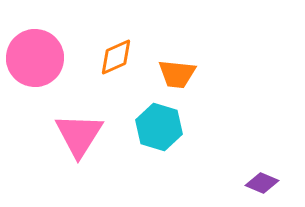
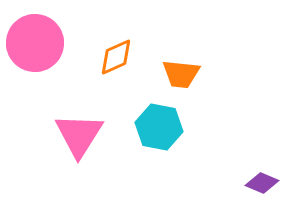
pink circle: moved 15 px up
orange trapezoid: moved 4 px right
cyan hexagon: rotated 6 degrees counterclockwise
